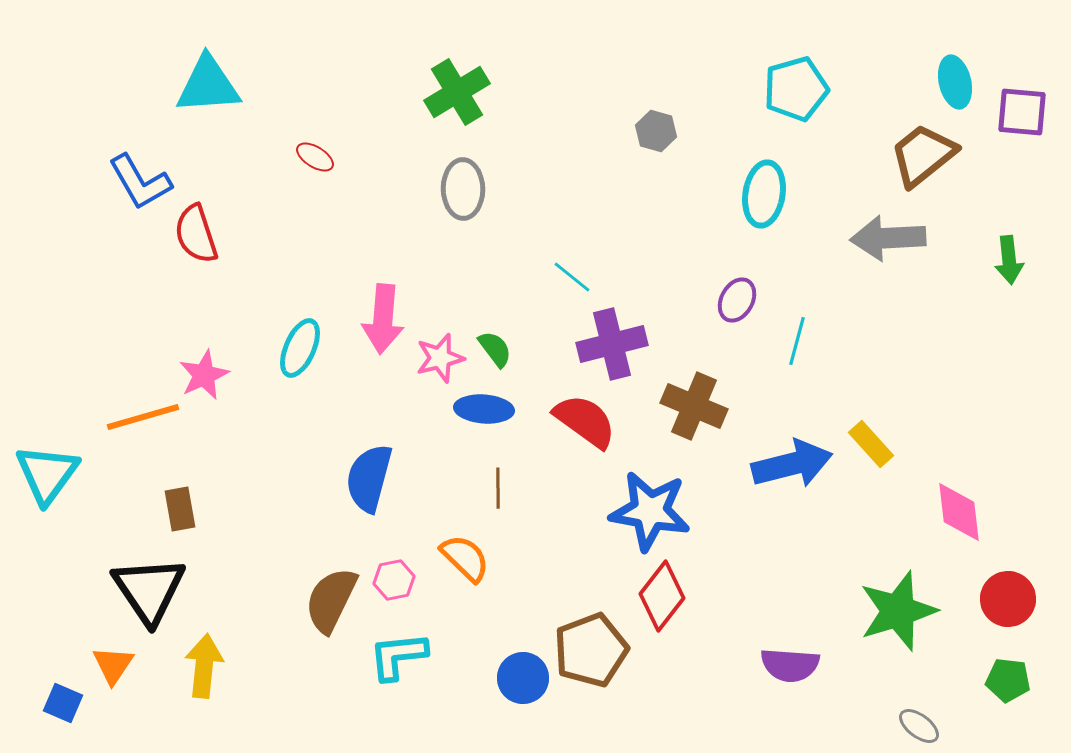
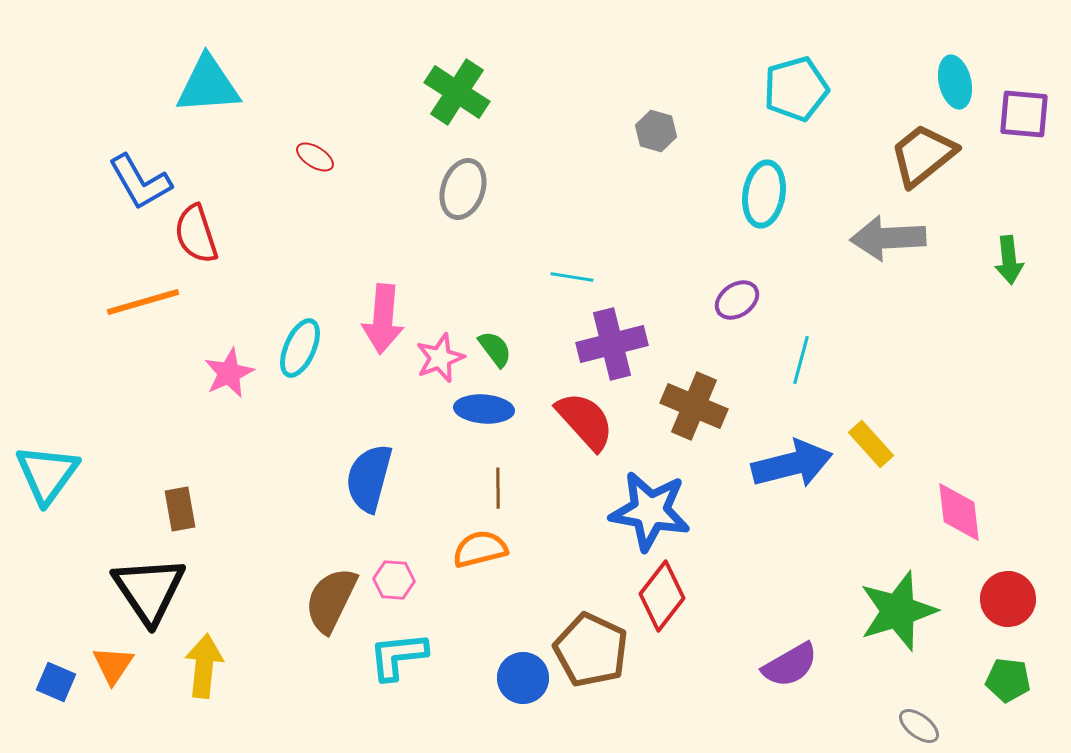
green cross at (457, 92): rotated 26 degrees counterclockwise
purple square at (1022, 112): moved 2 px right, 2 px down
gray ellipse at (463, 189): rotated 20 degrees clockwise
cyan line at (572, 277): rotated 30 degrees counterclockwise
purple ellipse at (737, 300): rotated 27 degrees clockwise
cyan line at (797, 341): moved 4 px right, 19 px down
pink star at (440, 358): rotated 6 degrees counterclockwise
pink star at (204, 375): moved 25 px right, 2 px up
orange line at (143, 417): moved 115 px up
red semicircle at (585, 421): rotated 12 degrees clockwise
orange semicircle at (465, 558): moved 15 px right, 9 px up; rotated 58 degrees counterclockwise
pink hexagon at (394, 580): rotated 15 degrees clockwise
brown pentagon at (591, 650): rotated 26 degrees counterclockwise
purple semicircle at (790, 665): rotated 34 degrees counterclockwise
blue square at (63, 703): moved 7 px left, 21 px up
